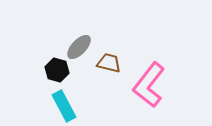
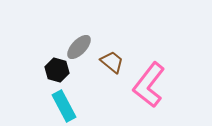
brown trapezoid: moved 3 px right, 1 px up; rotated 25 degrees clockwise
